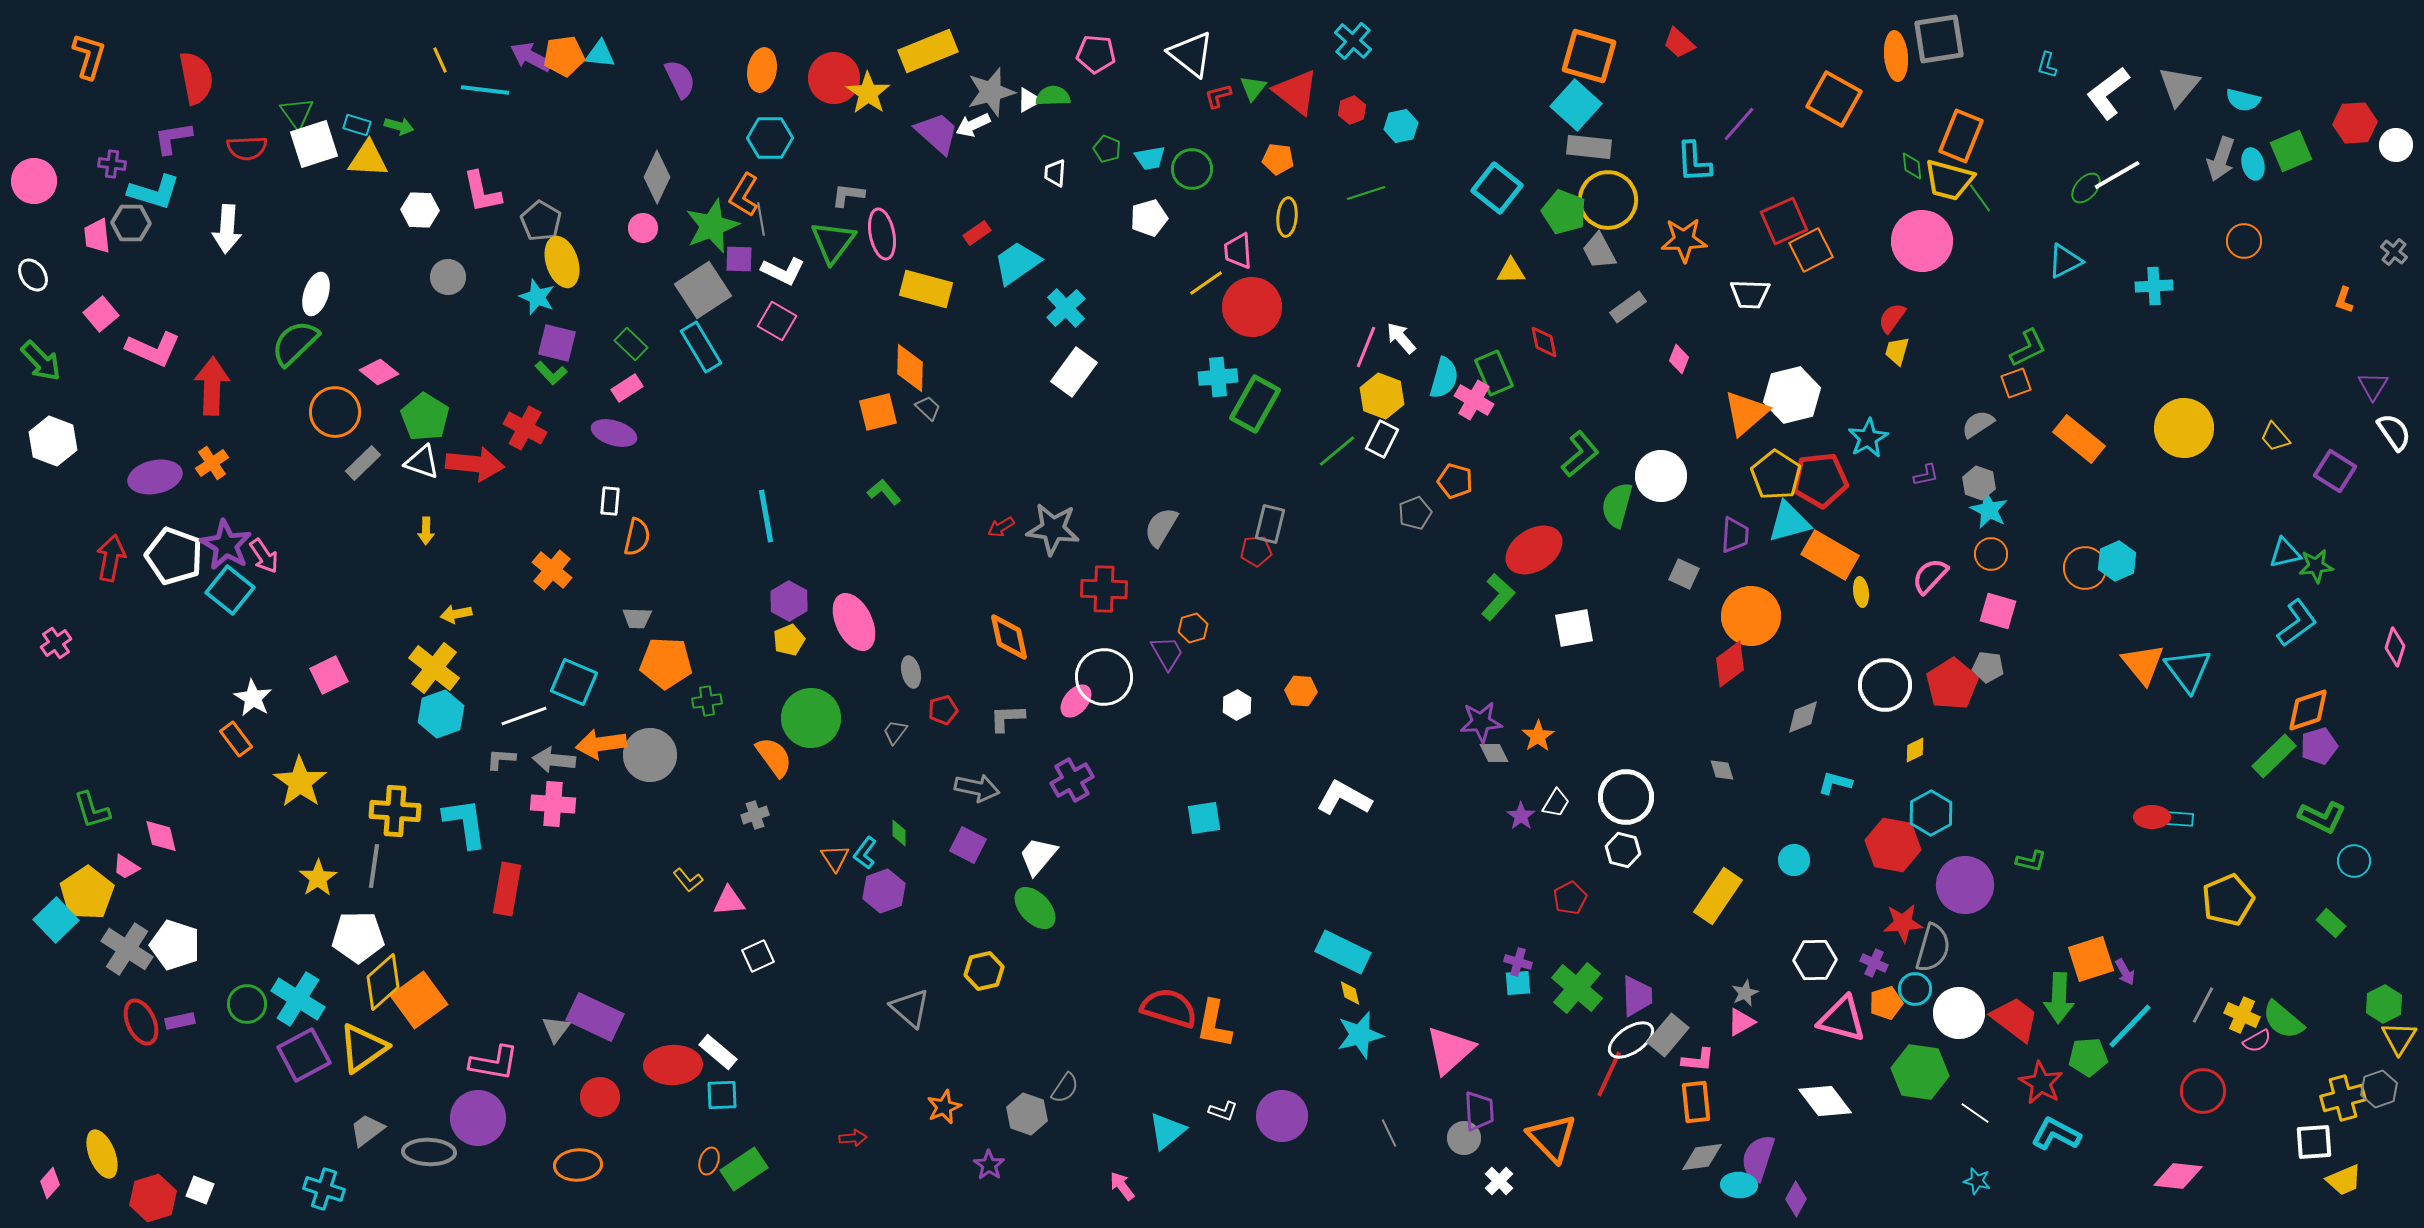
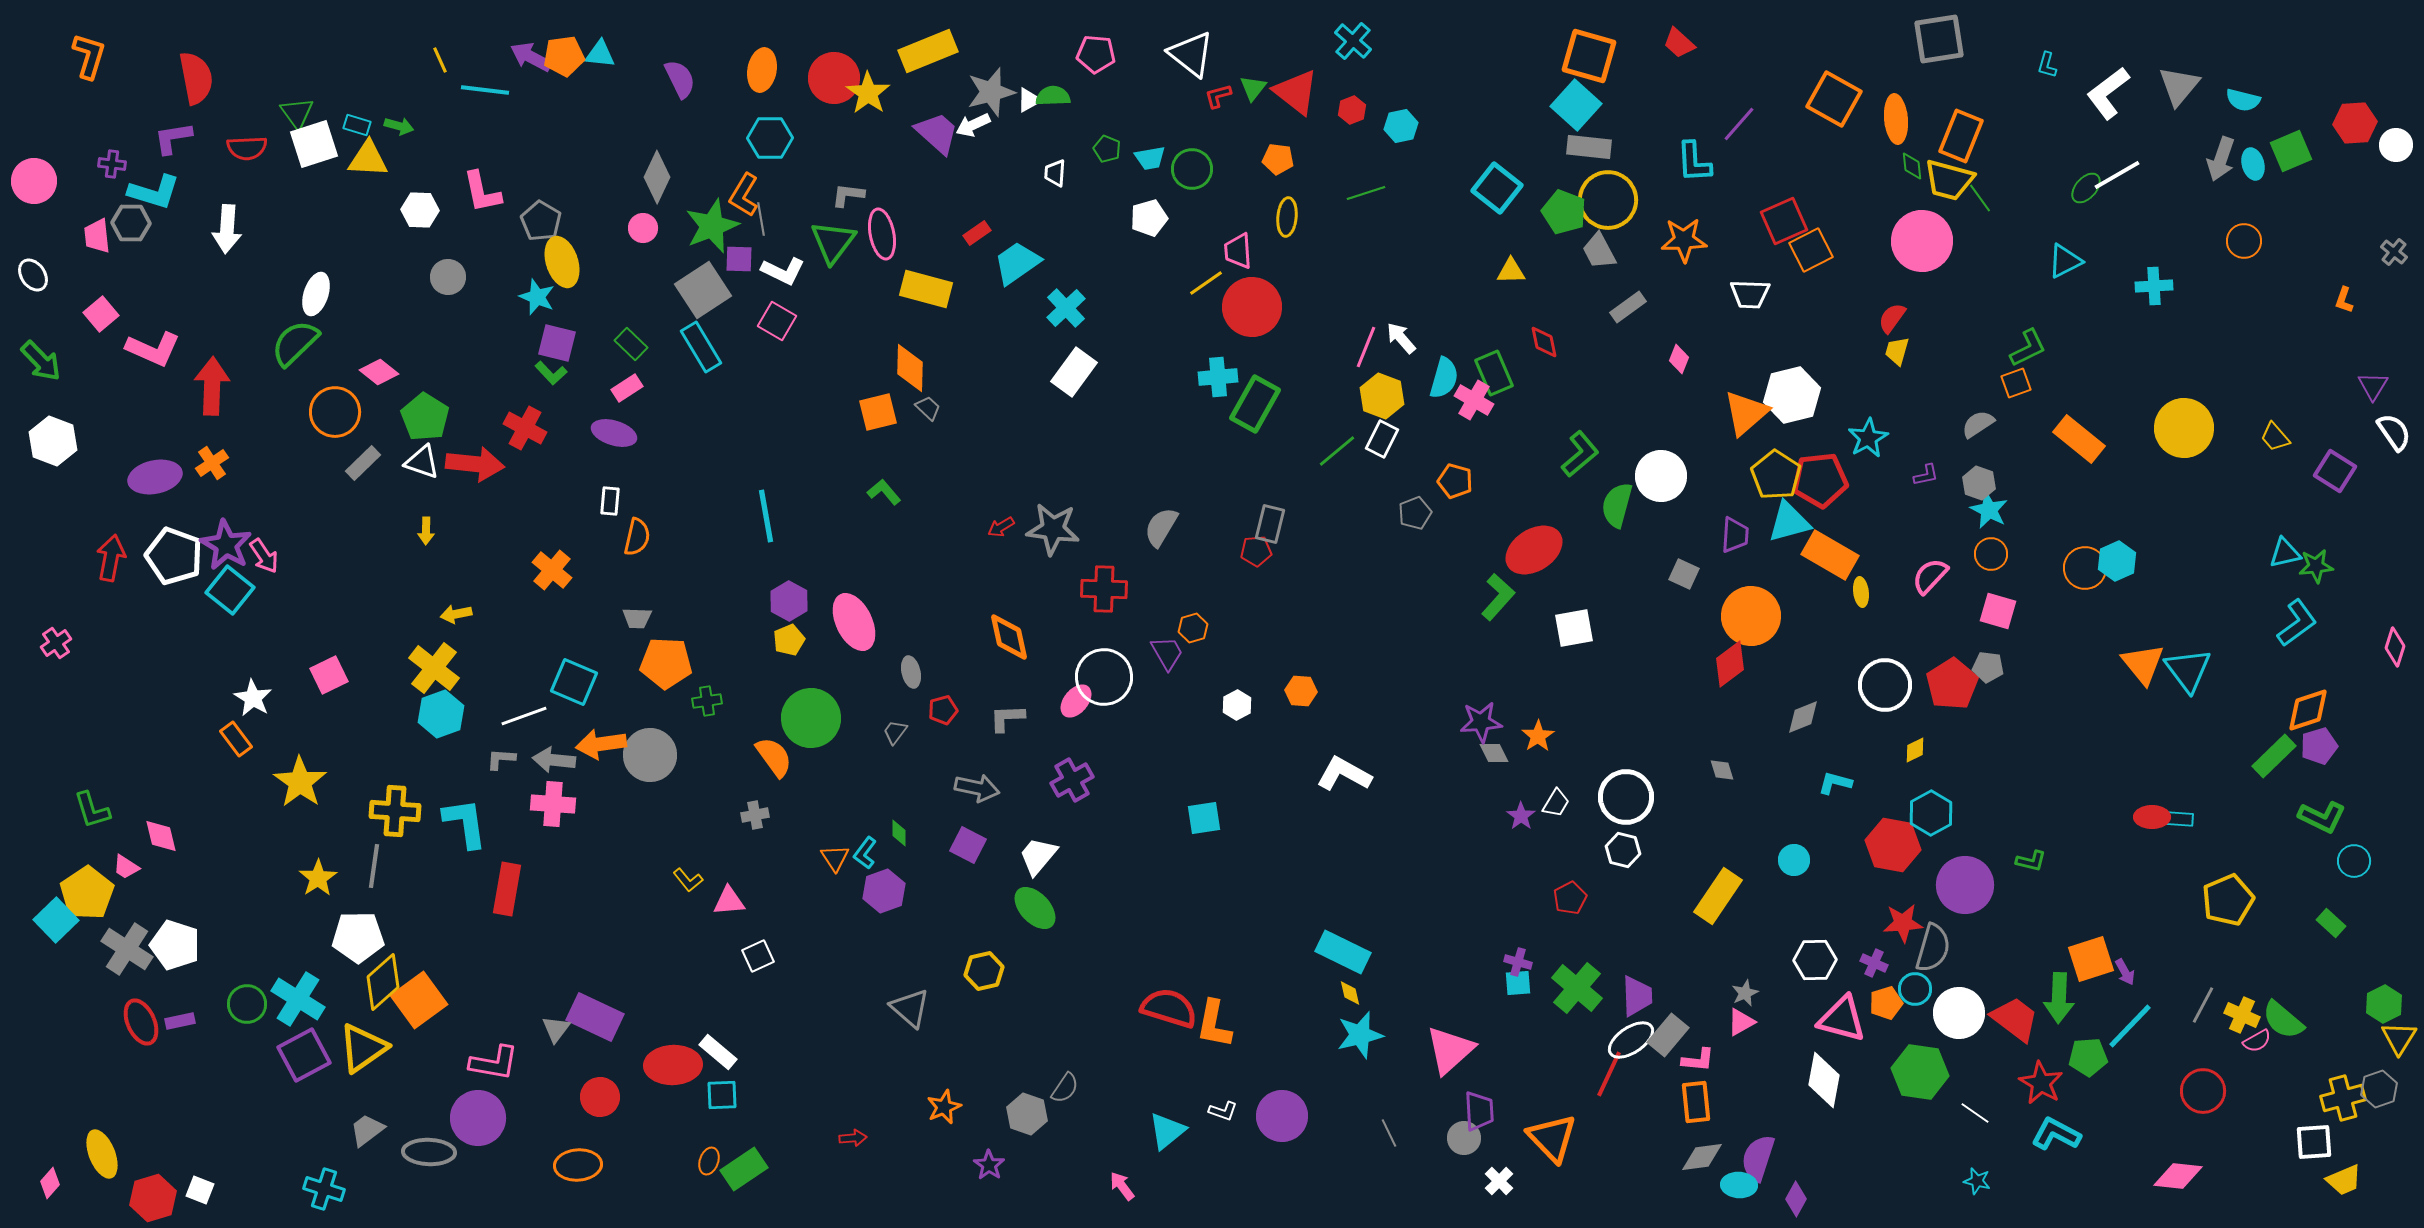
orange ellipse at (1896, 56): moved 63 px down
white L-shape at (1344, 798): moved 24 px up
gray cross at (755, 815): rotated 8 degrees clockwise
white diamond at (1825, 1101): moved 1 px left, 21 px up; rotated 48 degrees clockwise
